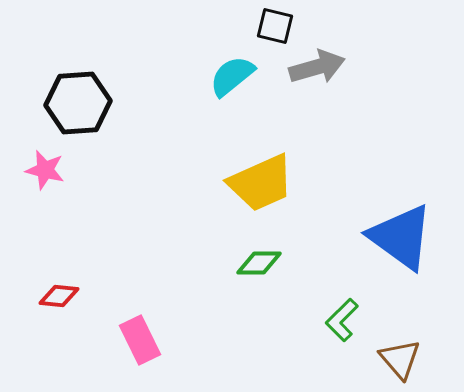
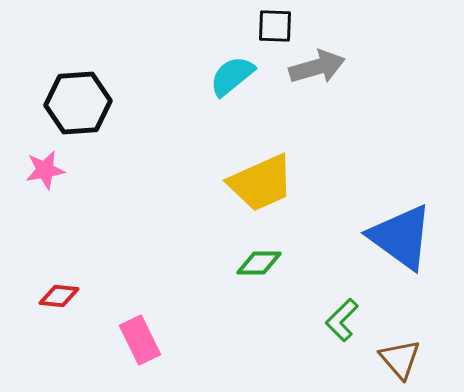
black square: rotated 12 degrees counterclockwise
pink star: rotated 24 degrees counterclockwise
